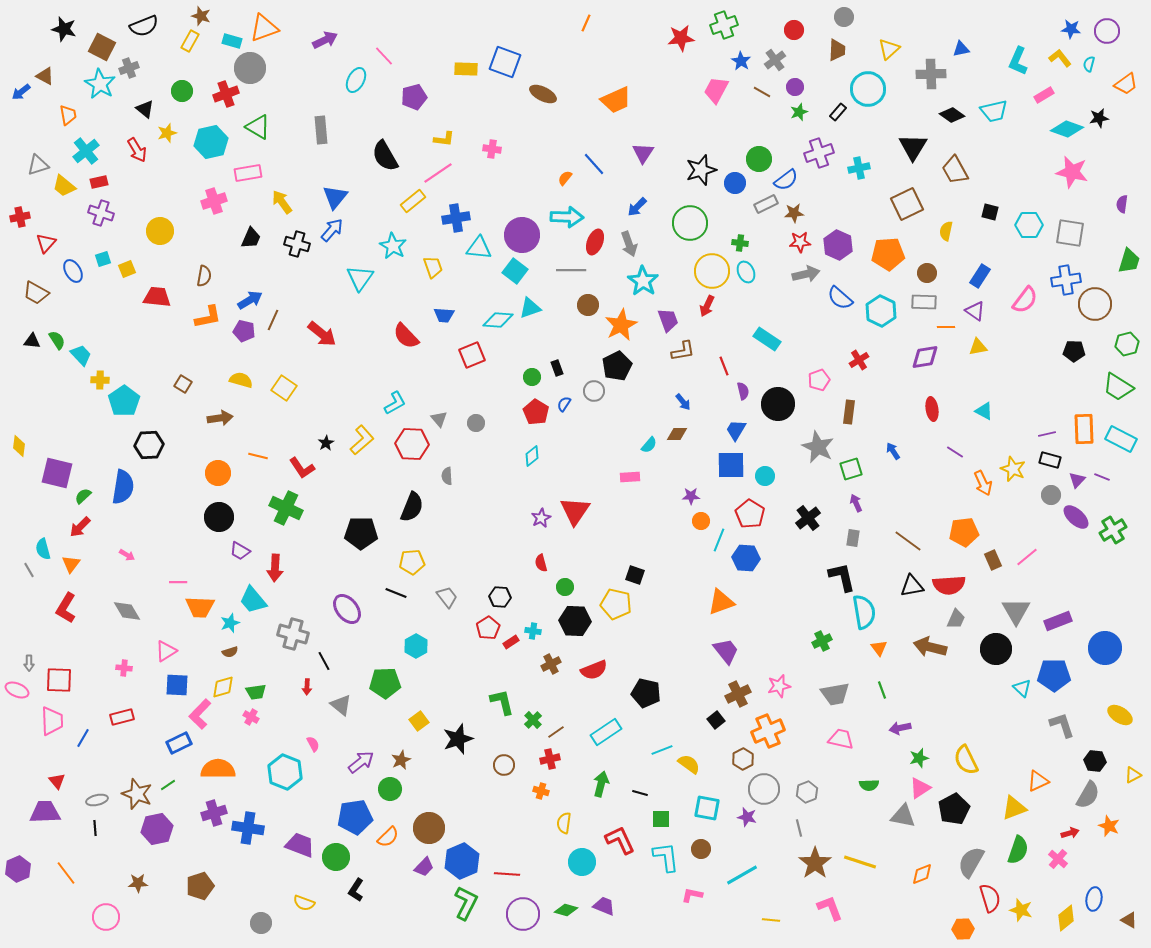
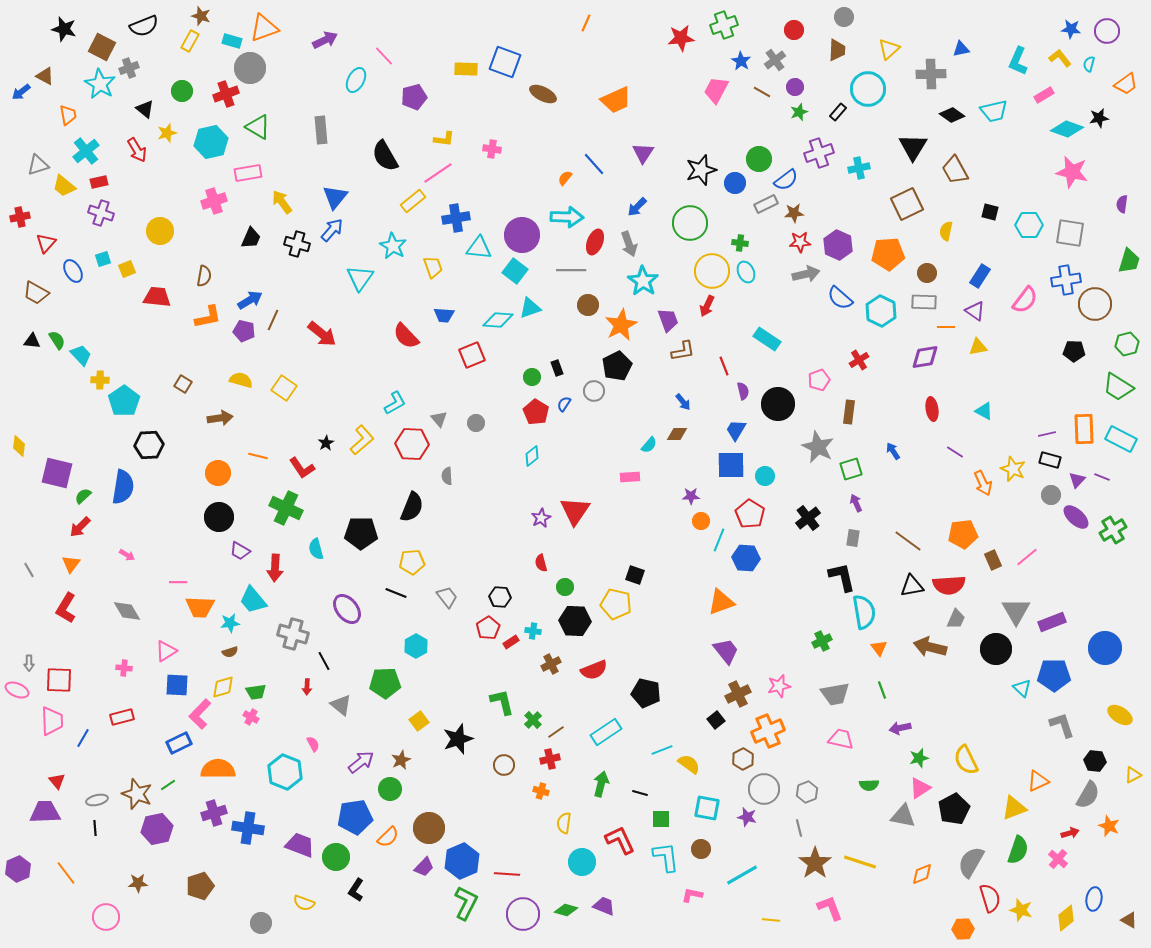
orange pentagon at (964, 532): moved 1 px left, 2 px down
cyan semicircle at (43, 549): moved 273 px right
purple rectangle at (1058, 621): moved 6 px left, 1 px down
cyan star at (230, 623): rotated 12 degrees clockwise
